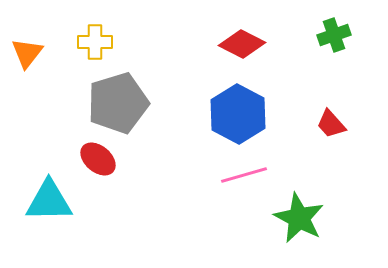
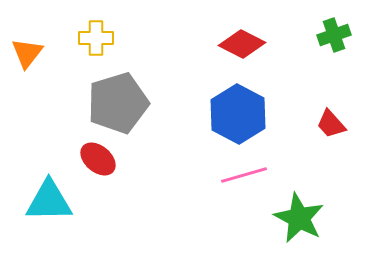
yellow cross: moved 1 px right, 4 px up
